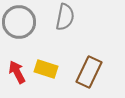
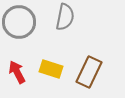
yellow rectangle: moved 5 px right
